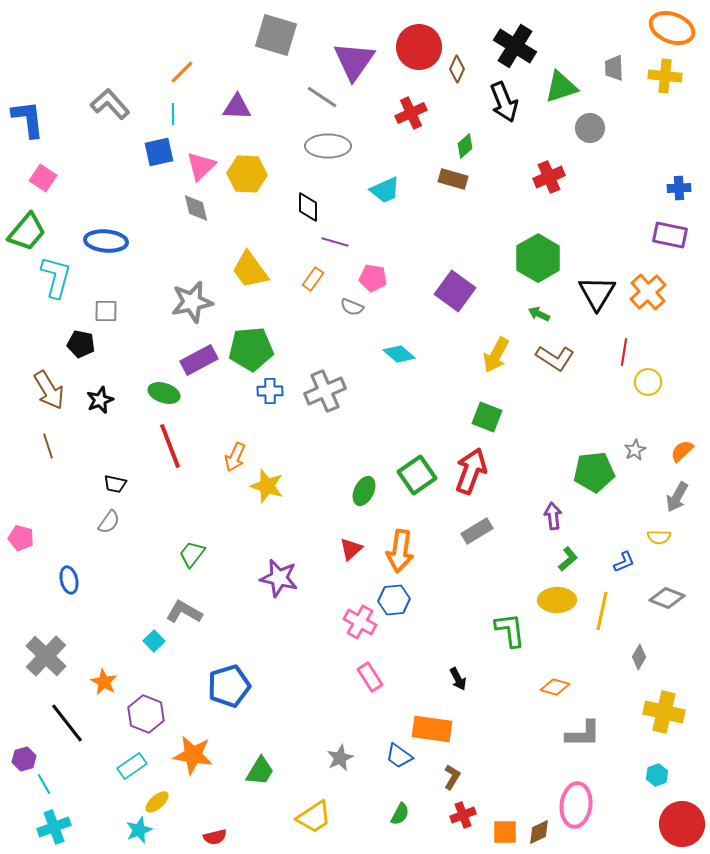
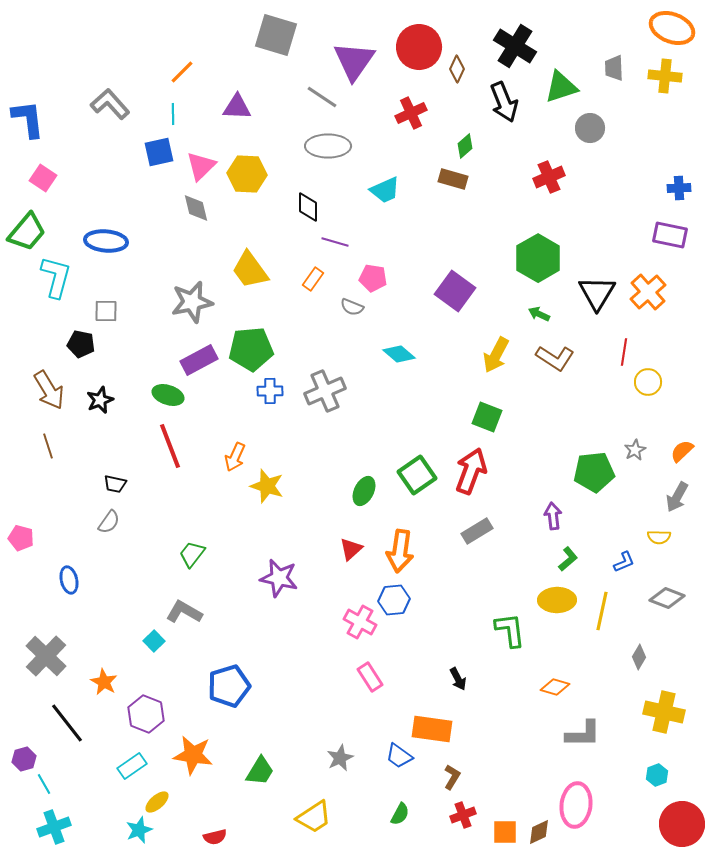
green ellipse at (164, 393): moved 4 px right, 2 px down
